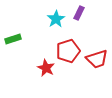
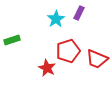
green rectangle: moved 1 px left, 1 px down
red trapezoid: rotated 40 degrees clockwise
red star: moved 1 px right
